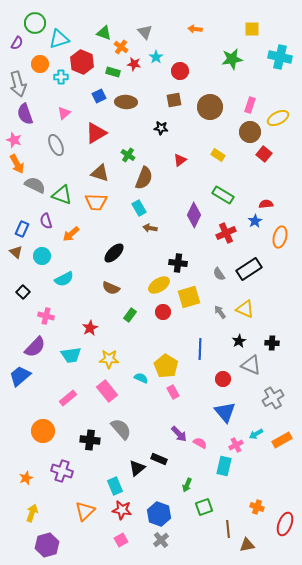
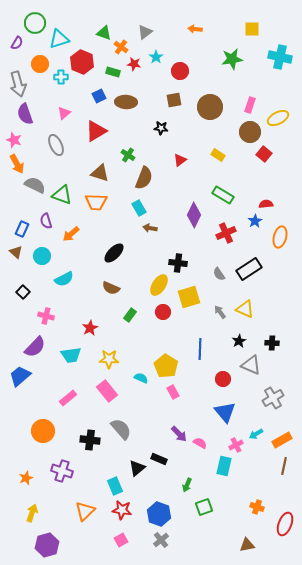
gray triangle at (145, 32): rotated 35 degrees clockwise
red triangle at (96, 133): moved 2 px up
yellow ellipse at (159, 285): rotated 25 degrees counterclockwise
brown line at (228, 529): moved 56 px right, 63 px up; rotated 18 degrees clockwise
